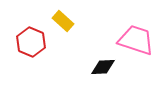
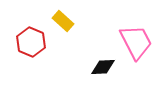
pink trapezoid: moved 2 px down; rotated 45 degrees clockwise
